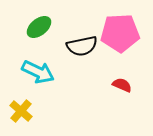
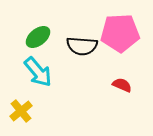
green ellipse: moved 1 px left, 10 px down
black semicircle: rotated 16 degrees clockwise
cyan arrow: rotated 24 degrees clockwise
yellow cross: rotated 10 degrees clockwise
